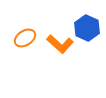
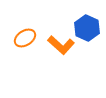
orange L-shape: moved 1 px right, 1 px down
